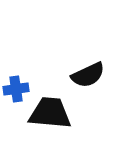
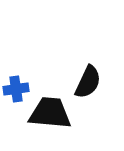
black semicircle: moved 7 px down; rotated 40 degrees counterclockwise
